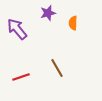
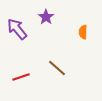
purple star: moved 2 px left, 4 px down; rotated 21 degrees counterclockwise
orange semicircle: moved 10 px right, 9 px down
brown line: rotated 18 degrees counterclockwise
